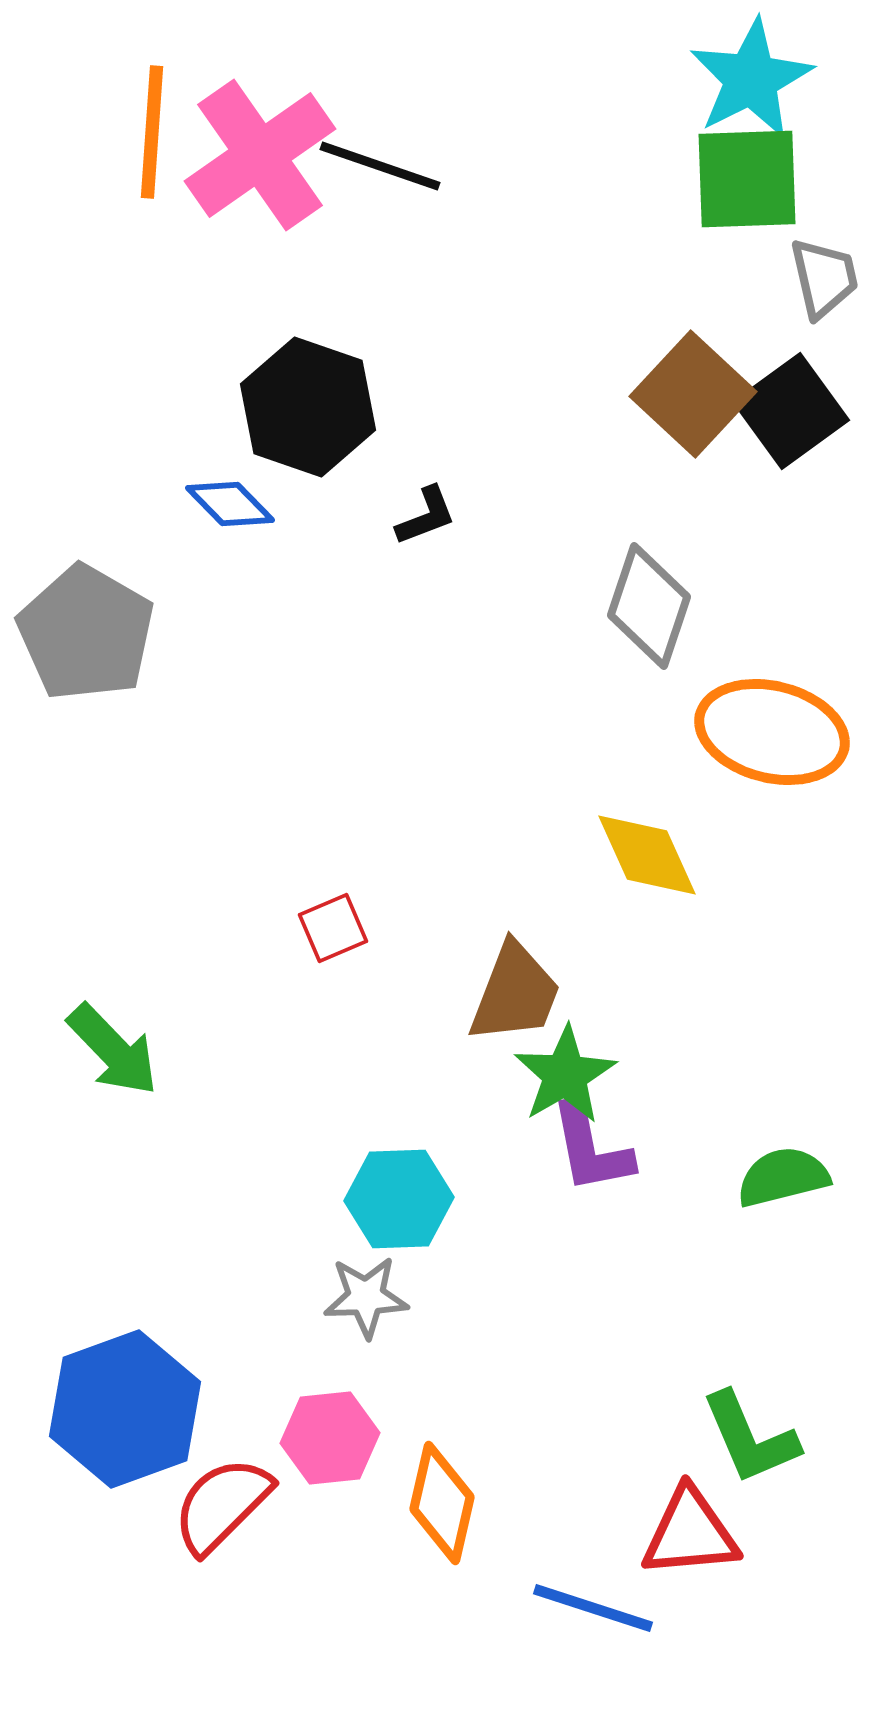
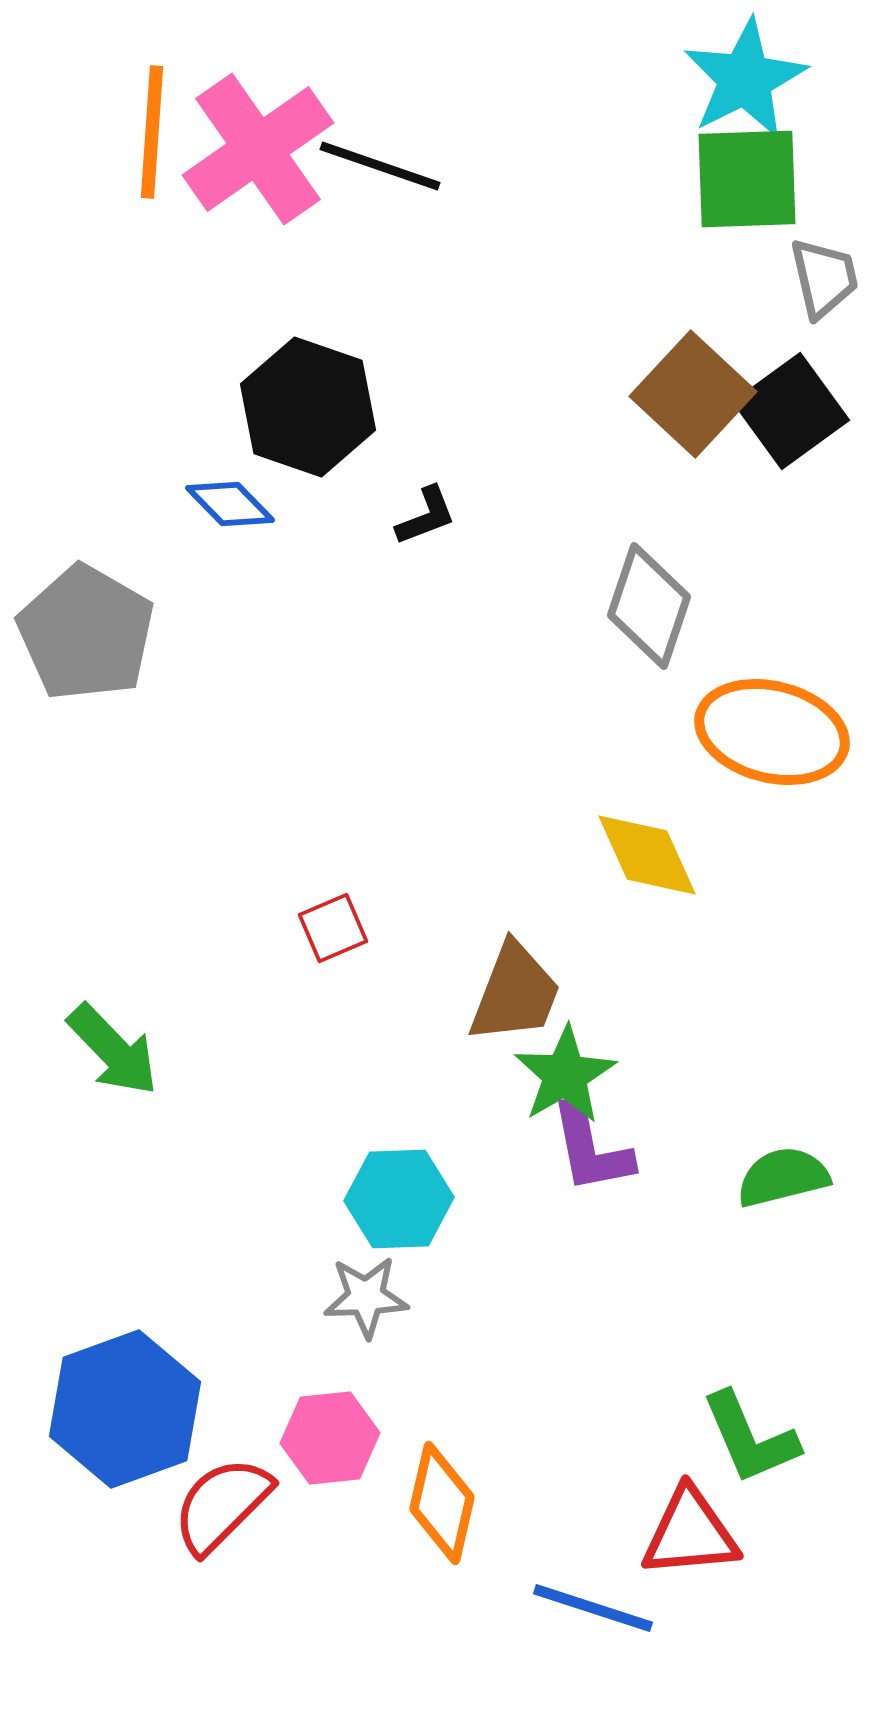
cyan star: moved 6 px left
pink cross: moved 2 px left, 6 px up
